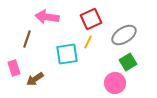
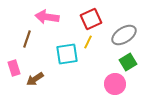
pink circle: moved 1 px down
